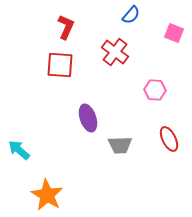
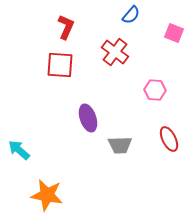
orange star: rotated 20 degrees counterclockwise
